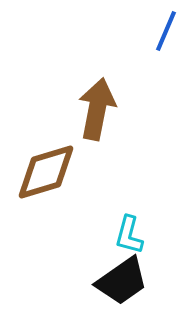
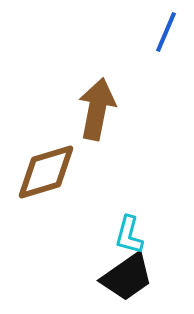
blue line: moved 1 px down
black trapezoid: moved 5 px right, 4 px up
